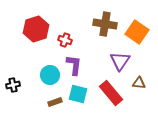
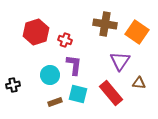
red hexagon: moved 3 px down
